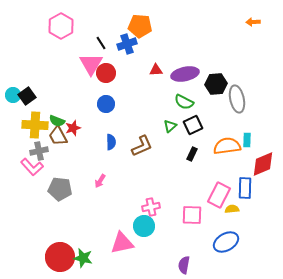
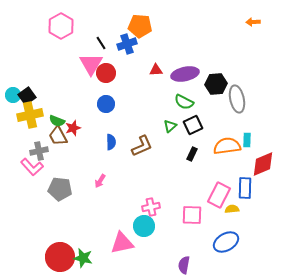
yellow cross at (35, 125): moved 5 px left, 10 px up; rotated 15 degrees counterclockwise
